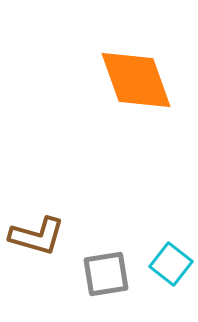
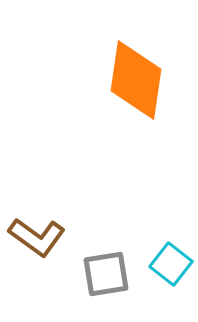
orange diamond: rotated 28 degrees clockwise
brown L-shape: moved 1 px down; rotated 20 degrees clockwise
